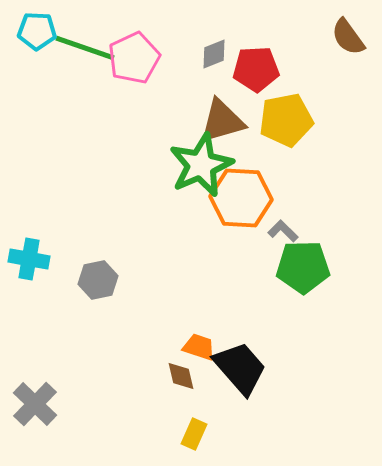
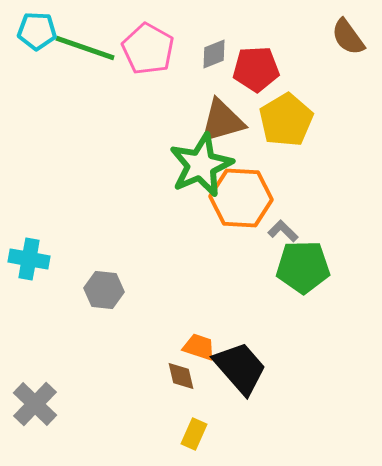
pink pentagon: moved 14 px right, 9 px up; rotated 18 degrees counterclockwise
yellow pentagon: rotated 20 degrees counterclockwise
gray hexagon: moved 6 px right, 10 px down; rotated 18 degrees clockwise
